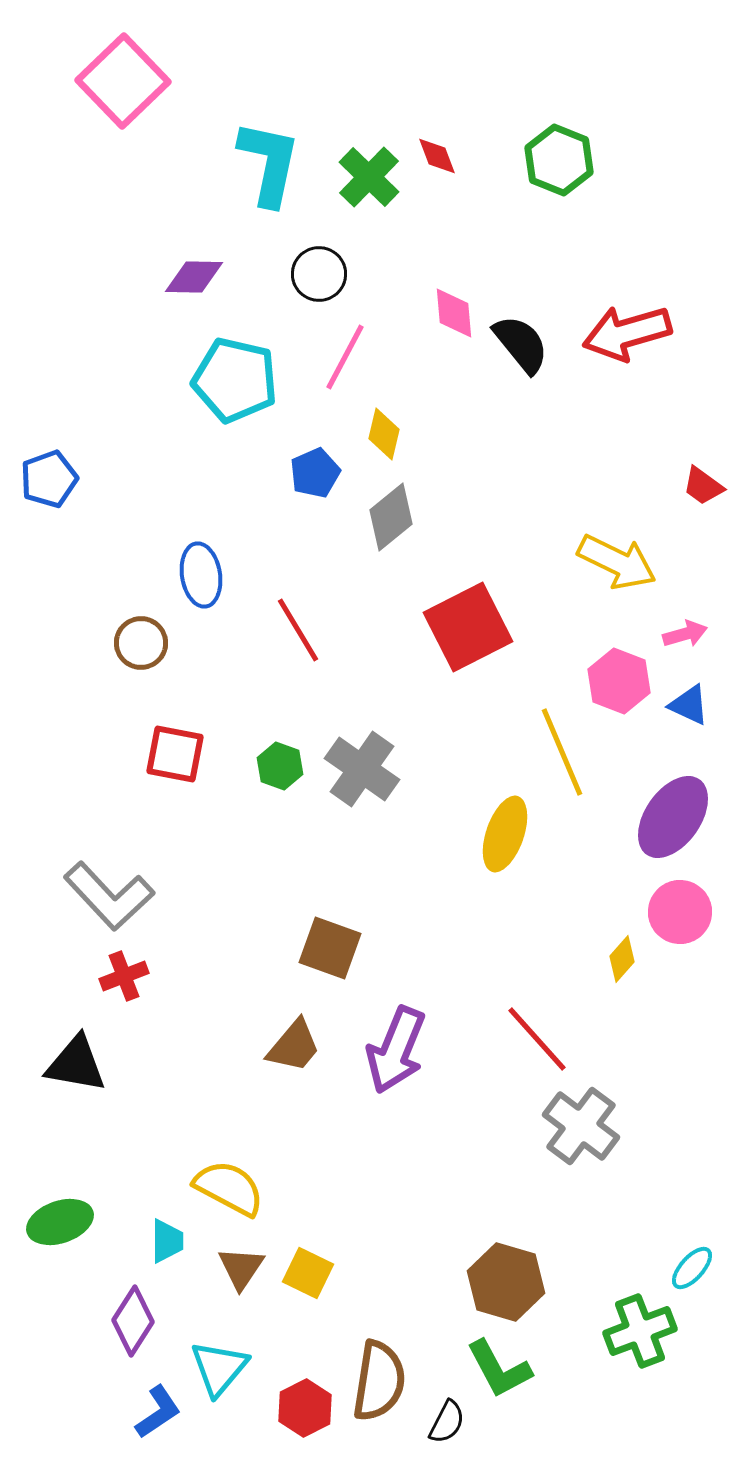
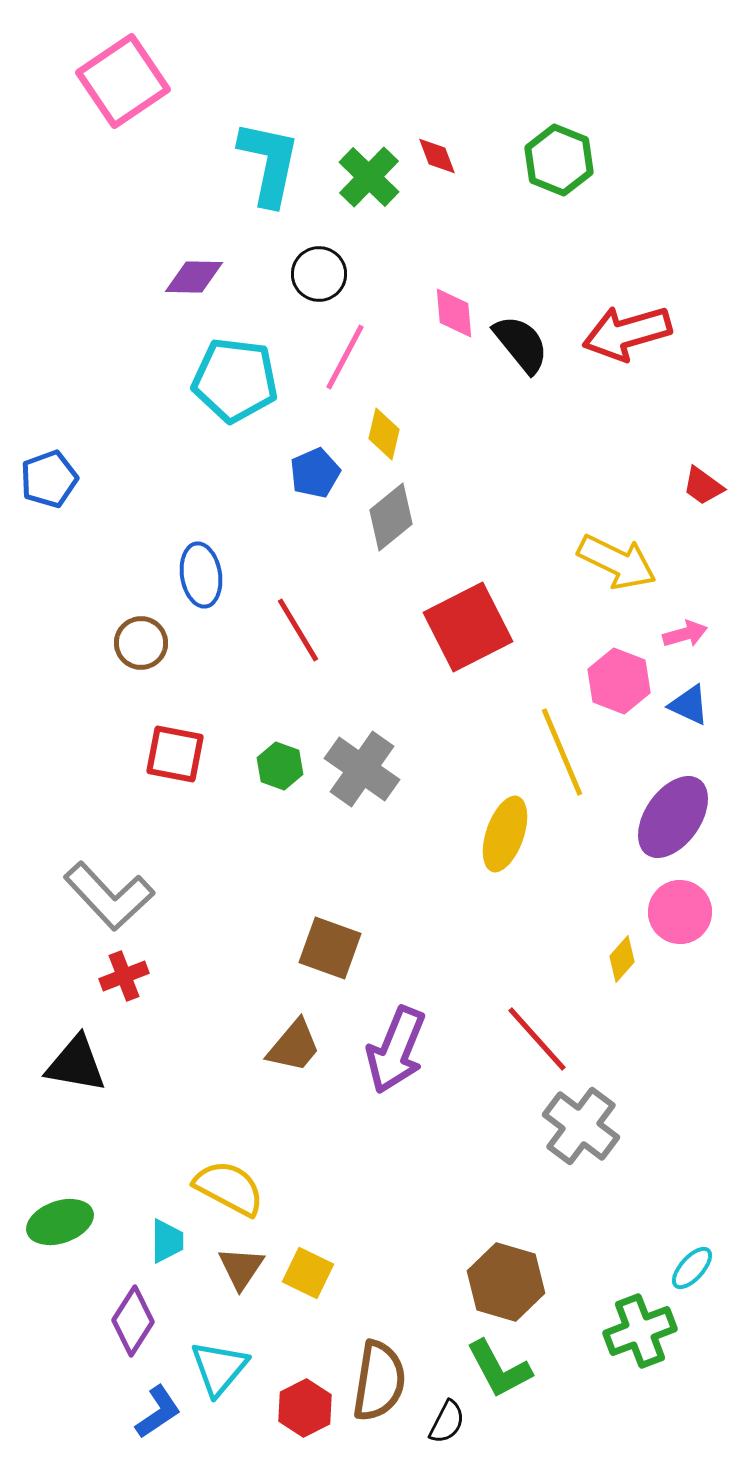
pink square at (123, 81): rotated 10 degrees clockwise
cyan pentagon at (235, 380): rotated 6 degrees counterclockwise
